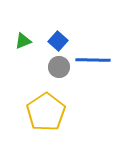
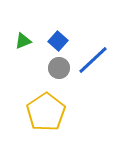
blue line: rotated 44 degrees counterclockwise
gray circle: moved 1 px down
